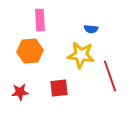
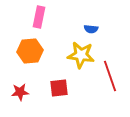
pink rectangle: moved 1 px left, 3 px up; rotated 15 degrees clockwise
